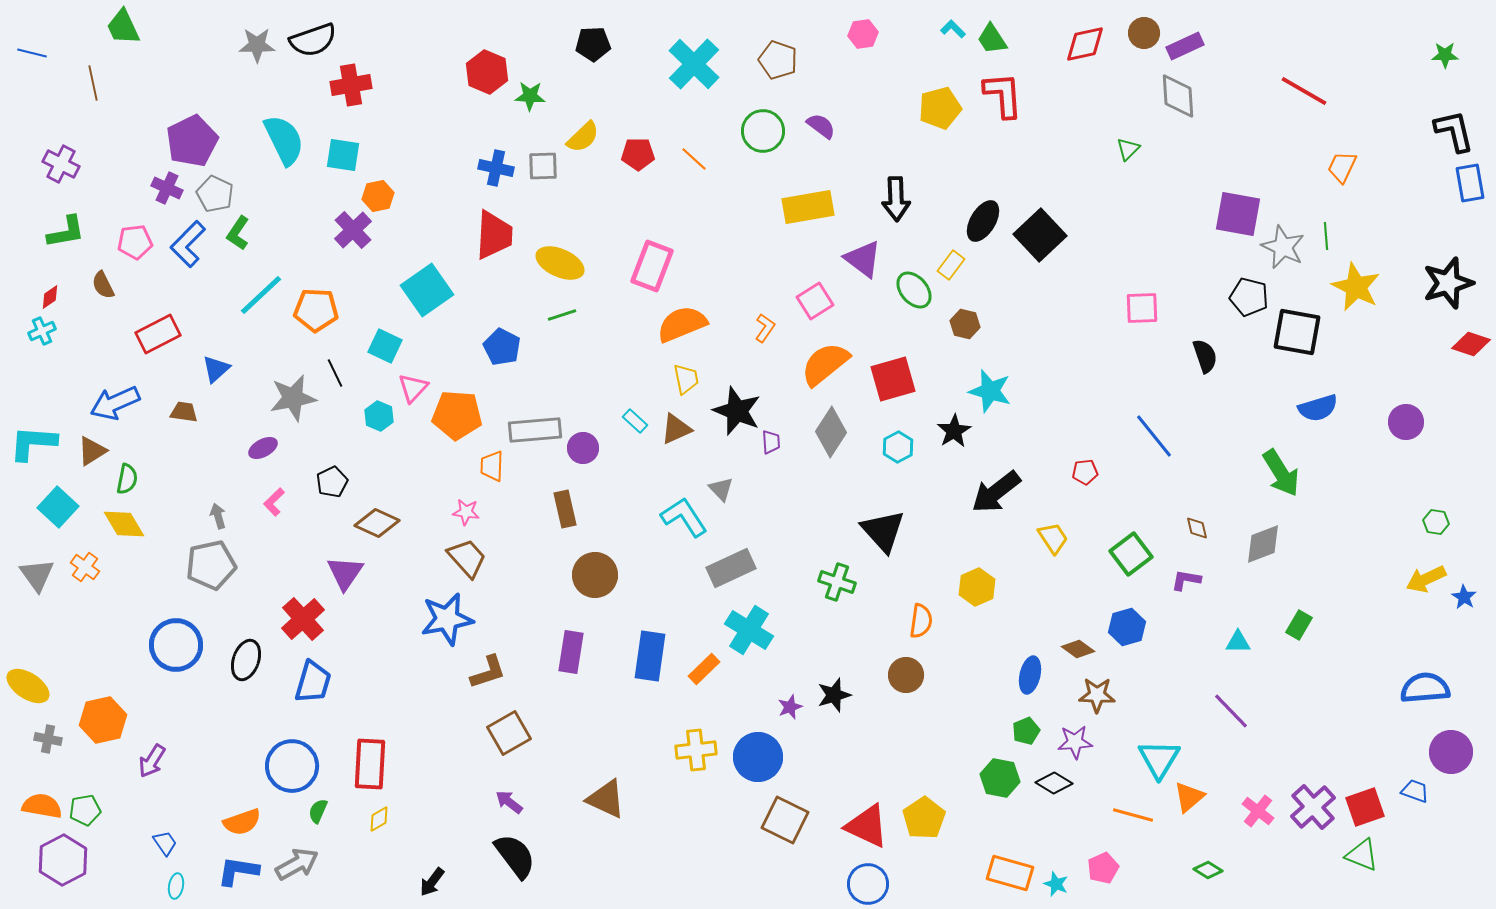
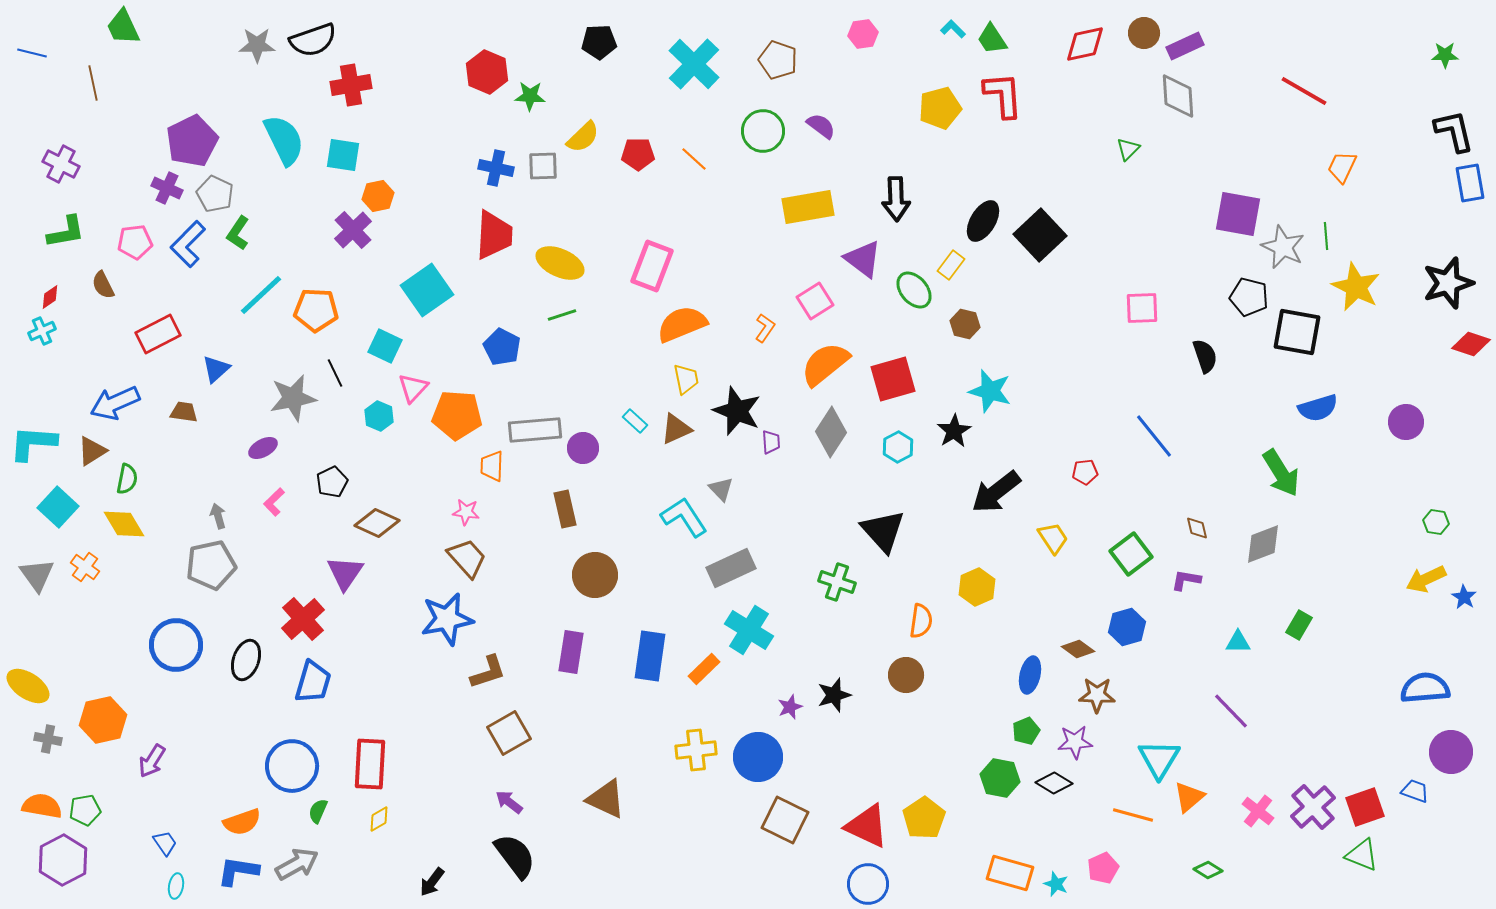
black pentagon at (593, 44): moved 6 px right, 2 px up
